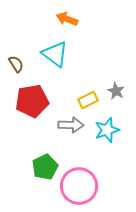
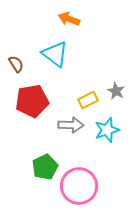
orange arrow: moved 2 px right
